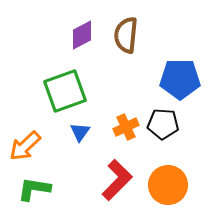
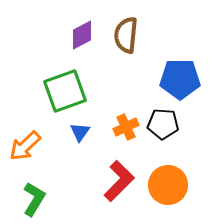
red L-shape: moved 2 px right, 1 px down
green L-shape: moved 10 px down; rotated 112 degrees clockwise
